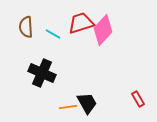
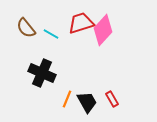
brown semicircle: moved 1 px down; rotated 35 degrees counterclockwise
cyan line: moved 2 px left
red rectangle: moved 26 px left
black trapezoid: moved 1 px up
orange line: moved 1 px left, 8 px up; rotated 60 degrees counterclockwise
